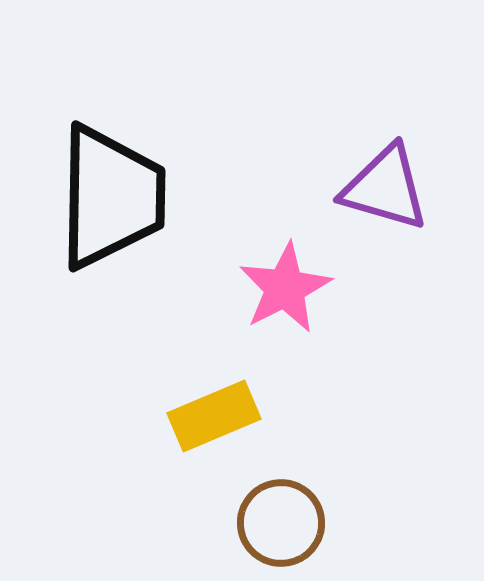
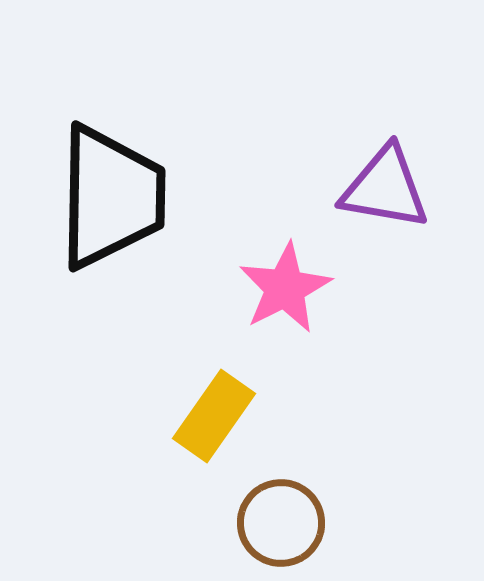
purple triangle: rotated 6 degrees counterclockwise
yellow rectangle: rotated 32 degrees counterclockwise
